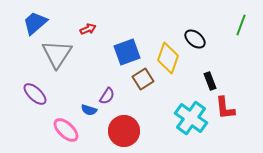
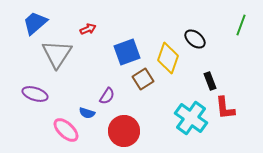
purple ellipse: rotated 25 degrees counterclockwise
blue semicircle: moved 2 px left, 3 px down
